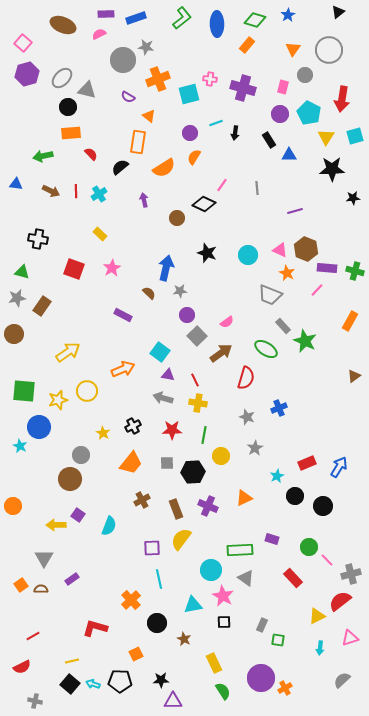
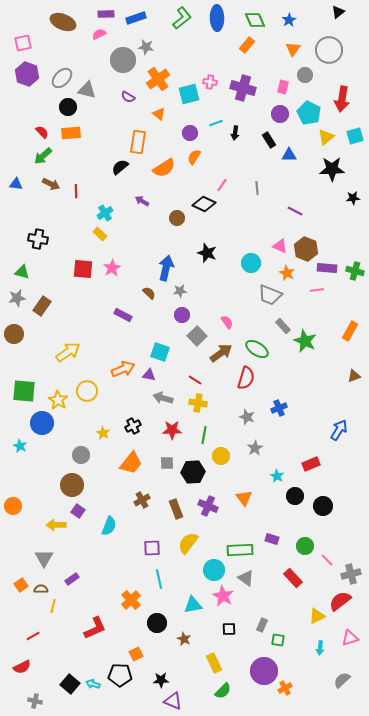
blue star at (288, 15): moved 1 px right, 5 px down
green diamond at (255, 20): rotated 50 degrees clockwise
blue ellipse at (217, 24): moved 6 px up
brown ellipse at (63, 25): moved 3 px up
pink square at (23, 43): rotated 36 degrees clockwise
purple hexagon at (27, 74): rotated 25 degrees counterclockwise
orange cross at (158, 79): rotated 15 degrees counterclockwise
pink cross at (210, 79): moved 3 px down
orange triangle at (149, 116): moved 10 px right, 2 px up
yellow triangle at (326, 137): rotated 18 degrees clockwise
red semicircle at (91, 154): moved 49 px left, 22 px up
green arrow at (43, 156): rotated 30 degrees counterclockwise
brown arrow at (51, 191): moved 7 px up
cyan cross at (99, 194): moved 6 px right, 19 px down
purple arrow at (144, 200): moved 2 px left, 1 px down; rotated 48 degrees counterclockwise
purple line at (295, 211): rotated 42 degrees clockwise
pink triangle at (280, 250): moved 4 px up
cyan circle at (248, 255): moved 3 px right, 8 px down
red square at (74, 269): moved 9 px right; rotated 15 degrees counterclockwise
pink line at (317, 290): rotated 40 degrees clockwise
purple circle at (187, 315): moved 5 px left
orange rectangle at (350, 321): moved 10 px down
pink semicircle at (227, 322): rotated 88 degrees counterclockwise
green ellipse at (266, 349): moved 9 px left
cyan square at (160, 352): rotated 18 degrees counterclockwise
purple triangle at (168, 375): moved 19 px left
brown triangle at (354, 376): rotated 16 degrees clockwise
red line at (195, 380): rotated 32 degrees counterclockwise
yellow star at (58, 400): rotated 24 degrees counterclockwise
blue circle at (39, 427): moved 3 px right, 4 px up
red rectangle at (307, 463): moved 4 px right, 1 px down
blue arrow at (339, 467): moved 37 px up
cyan star at (277, 476): rotated 16 degrees counterclockwise
brown circle at (70, 479): moved 2 px right, 6 px down
orange triangle at (244, 498): rotated 42 degrees counterclockwise
purple square at (78, 515): moved 4 px up
yellow semicircle at (181, 539): moved 7 px right, 4 px down
green circle at (309, 547): moved 4 px left, 1 px up
cyan circle at (211, 570): moved 3 px right
black square at (224, 622): moved 5 px right, 7 px down
red L-shape at (95, 628): rotated 140 degrees clockwise
yellow line at (72, 661): moved 19 px left, 55 px up; rotated 64 degrees counterclockwise
purple circle at (261, 678): moved 3 px right, 7 px up
black pentagon at (120, 681): moved 6 px up
green semicircle at (223, 691): rotated 78 degrees clockwise
purple triangle at (173, 701): rotated 24 degrees clockwise
